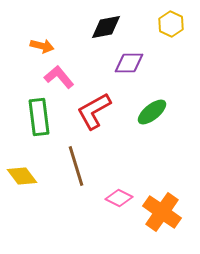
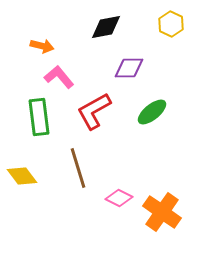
purple diamond: moved 5 px down
brown line: moved 2 px right, 2 px down
